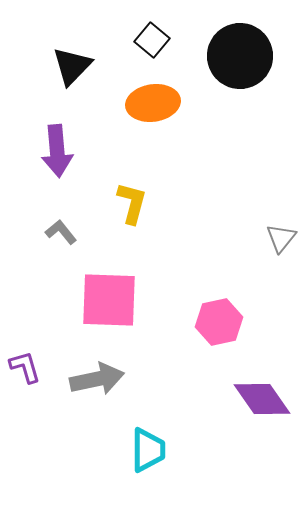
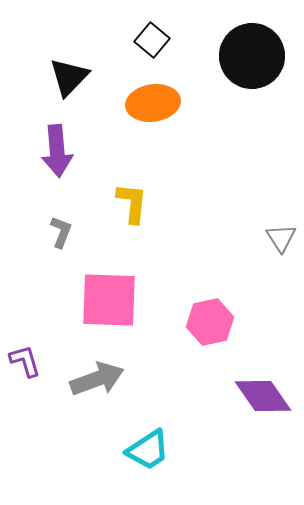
black circle: moved 12 px right
black triangle: moved 3 px left, 11 px down
yellow L-shape: rotated 9 degrees counterclockwise
gray L-shape: rotated 60 degrees clockwise
gray triangle: rotated 12 degrees counterclockwise
pink hexagon: moved 9 px left
purple L-shape: moved 6 px up
gray arrow: rotated 8 degrees counterclockwise
purple diamond: moved 1 px right, 3 px up
cyan trapezoid: rotated 57 degrees clockwise
